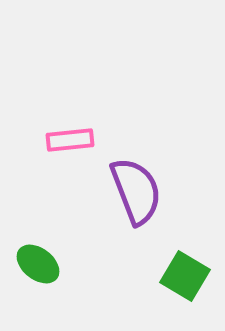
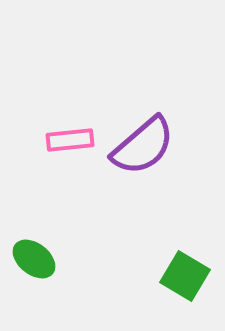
purple semicircle: moved 7 px right, 45 px up; rotated 70 degrees clockwise
green ellipse: moved 4 px left, 5 px up
